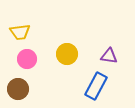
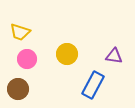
yellow trapezoid: rotated 25 degrees clockwise
purple triangle: moved 5 px right
blue rectangle: moved 3 px left, 1 px up
